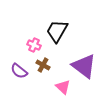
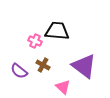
black trapezoid: rotated 65 degrees clockwise
pink cross: moved 1 px right, 4 px up
